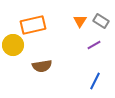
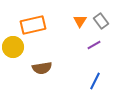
gray rectangle: rotated 21 degrees clockwise
yellow circle: moved 2 px down
brown semicircle: moved 2 px down
